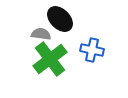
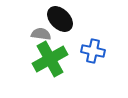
blue cross: moved 1 px right, 1 px down
green cross: rotated 8 degrees clockwise
